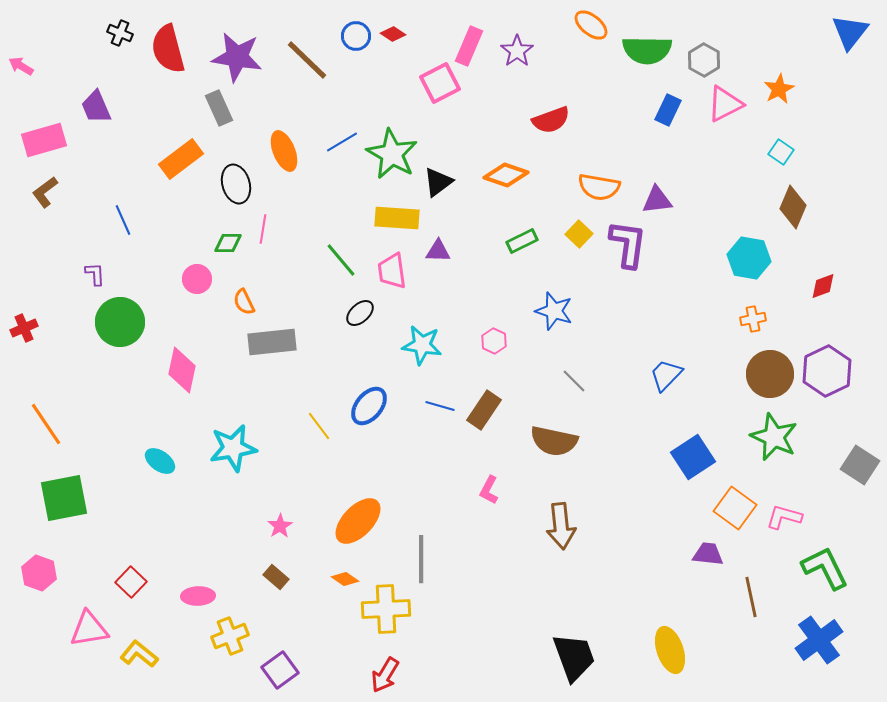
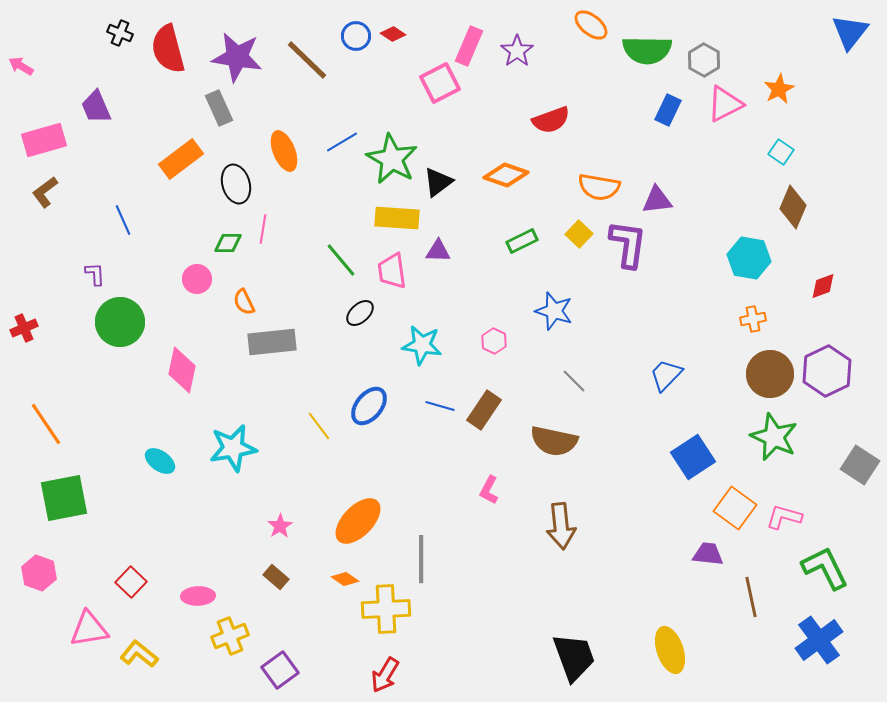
green star at (392, 154): moved 5 px down
